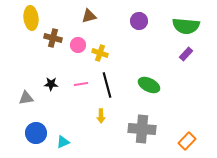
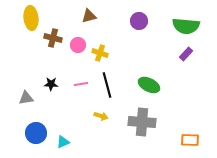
yellow arrow: rotated 72 degrees counterclockwise
gray cross: moved 7 px up
orange rectangle: moved 3 px right, 1 px up; rotated 48 degrees clockwise
